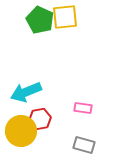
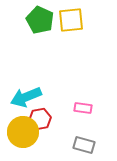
yellow square: moved 6 px right, 3 px down
cyan arrow: moved 5 px down
yellow circle: moved 2 px right, 1 px down
